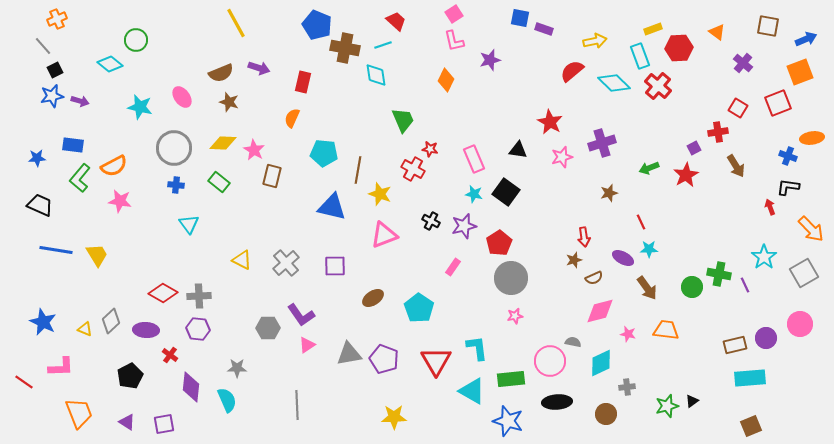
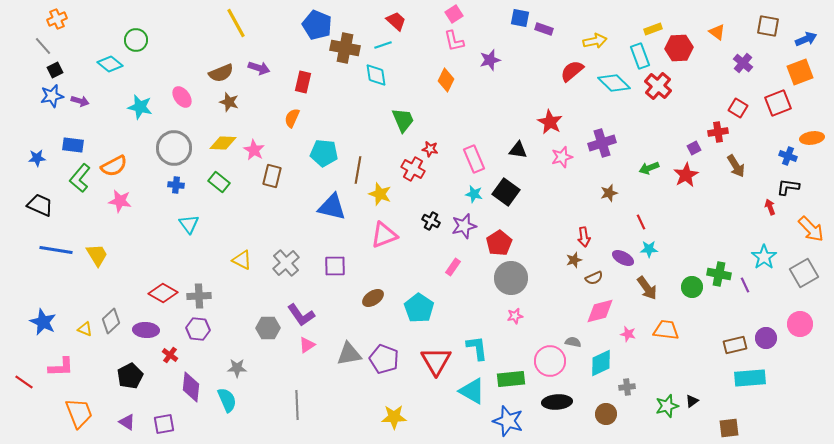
brown square at (751, 426): moved 22 px left, 2 px down; rotated 15 degrees clockwise
